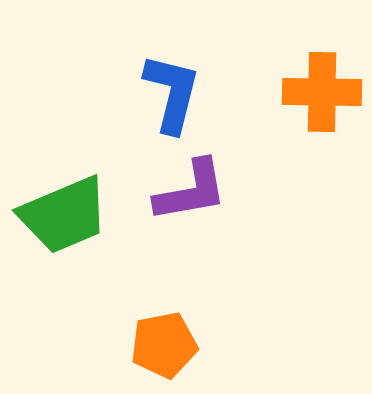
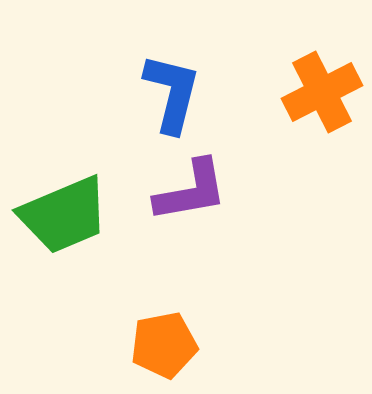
orange cross: rotated 28 degrees counterclockwise
